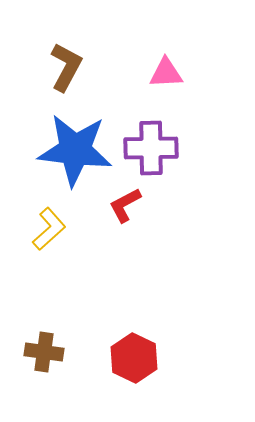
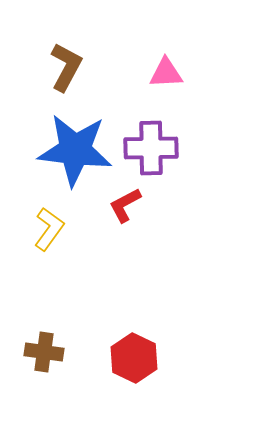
yellow L-shape: rotated 12 degrees counterclockwise
